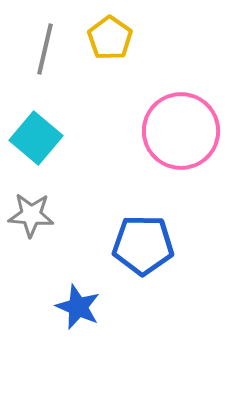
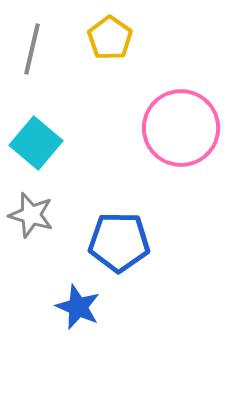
gray line: moved 13 px left
pink circle: moved 3 px up
cyan square: moved 5 px down
gray star: rotated 12 degrees clockwise
blue pentagon: moved 24 px left, 3 px up
